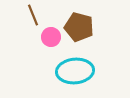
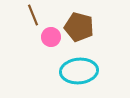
cyan ellipse: moved 4 px right
